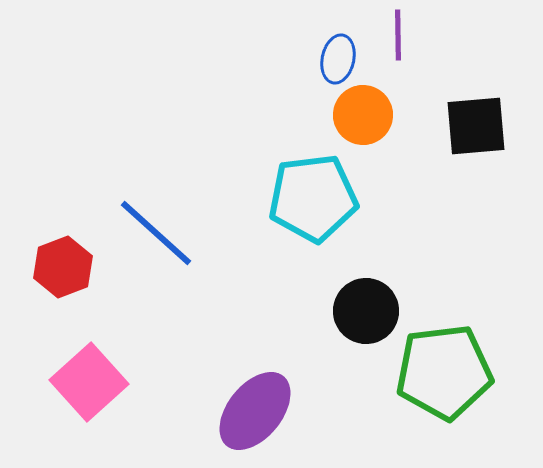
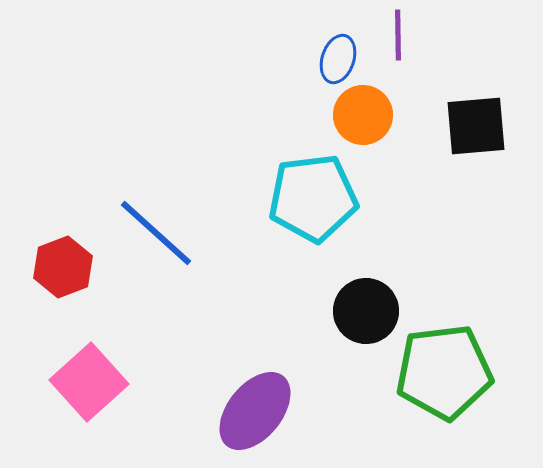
blue ellipse: rotated 6 degrees clockwise
